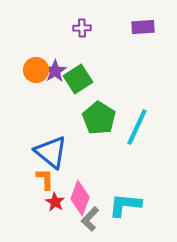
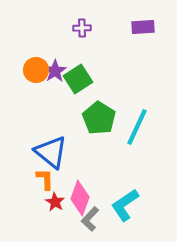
cyan L-shape: rotated 40 degrees counterclockwise
